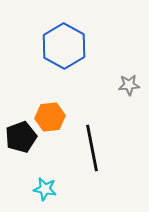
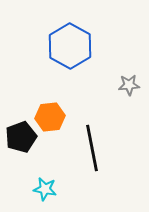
blue hexagon: moved 6 px right
